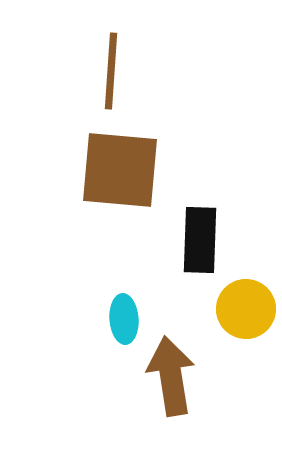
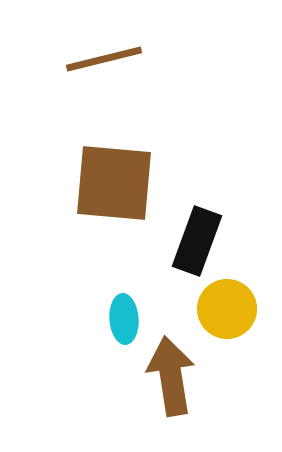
brown line: moved 7 px left, 12 px up; rotated 72 degrees clockwise
brown square: moved 6 px left, 13 px down
black rectangle: moved 3 px left, 1 px down; rotated 18 degrees clockwise
yellow circle: moved 19 px left
